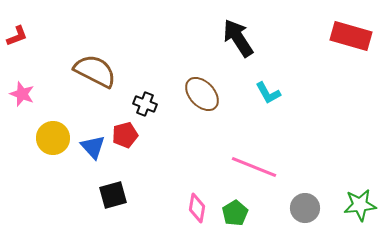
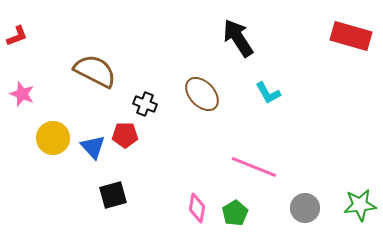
red pentagon: rotated 15 degrees clockwise
